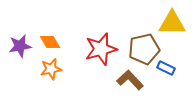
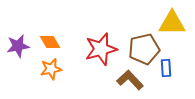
purple star: moved 2 px left
blue rectangle: rotated 60 degrees clockwise
